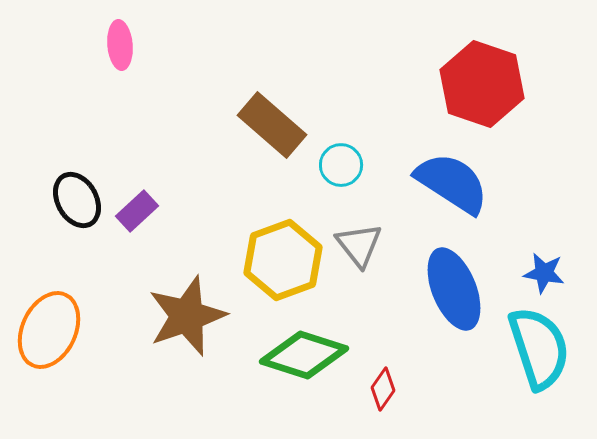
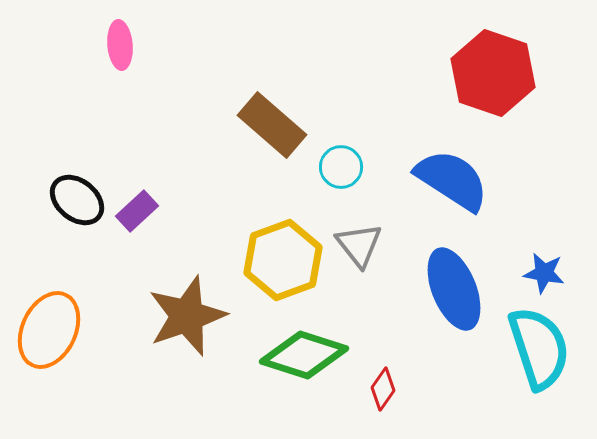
red hexagon: moved 11 px right, 11 px up
cyan circle: moved 2 px down
blue semicircle: moved 3 px up
black ellipse: rotated 22 degrees counterclockwise
